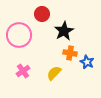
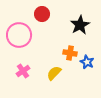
black star: moved 16 px right, 6 px up
